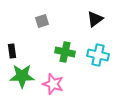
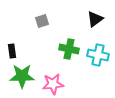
green cross: moved 4 px right, 3 px up
pink star: rotated 25 degrees counterclockwise
